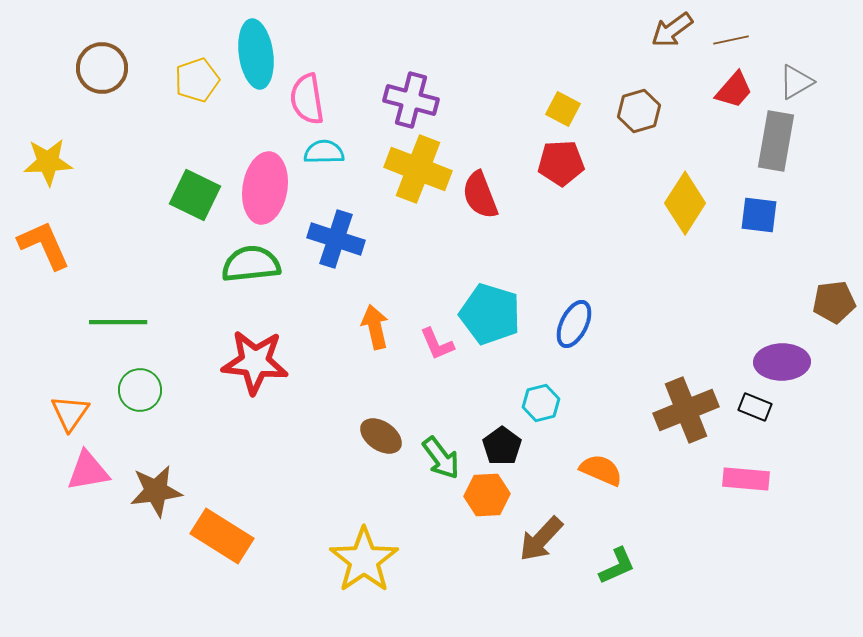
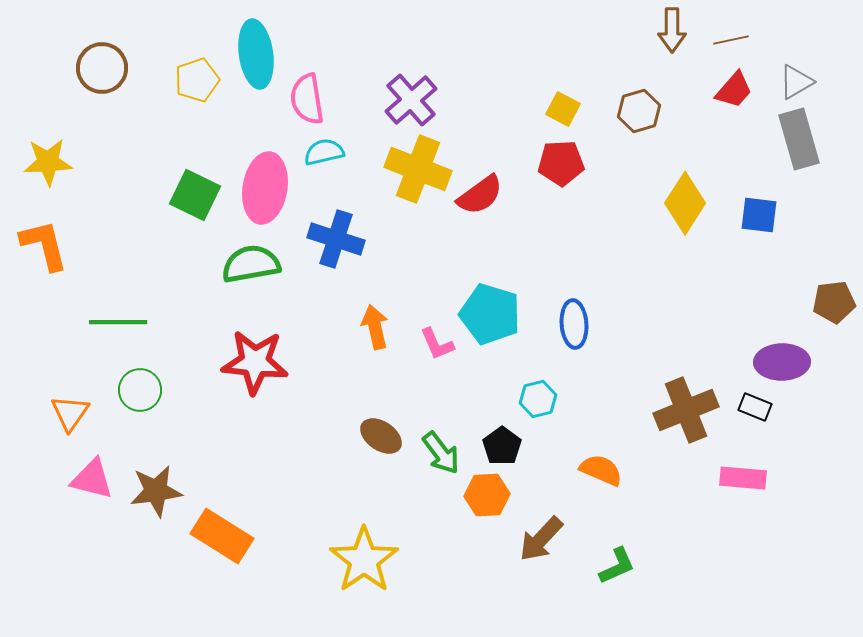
brown arrow at (672, 30): rotated 54 degrees counterclockwise
purple cross at (411, 100): rotated 34 degrees clockwise
gray rectangle at (776, 141): moved 23 px right, 2 px up; rotated 26 degrees counterclockwise
cyan semicircle at (324, 152): rotated 12 degrees counterclockwise
red semicircle at (480, 195): rotated 105 degrees counterclockwise
orange L-shape at (44, 245): rotated 10 degrees clockwise
green semicircle at (251, 264): rotated 4 degrees counterclockwise
blue ellipse at (574, 324): rotated 30 degrees counterclockwise
cyan hexagon at (541, 403): moved 3 px left, 4 px up
green arrow at (441, 458): moved 5 px up
pink triangle at (88, 471): moved 4 px right, 8 px down; rotated 24 degrees clockwise
pink rectangle at (746, 479): moved 3 px left, 1 px up
